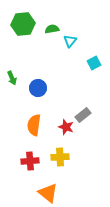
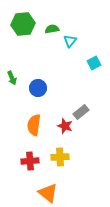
gray rectangle: moved 2 px left, 3 px up
red star: moved 1 px left, 1 px up
